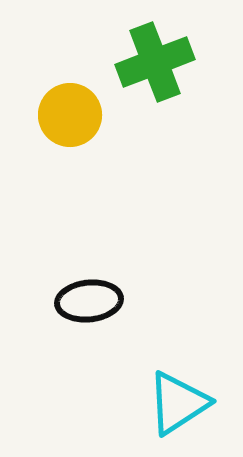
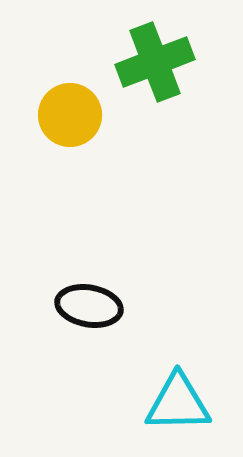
black ellipse: moved 5 px down; rotated 16 degrees clockwise
cyan triangle: rotated 32 degrees clockwise
